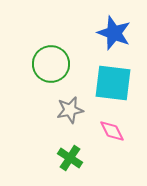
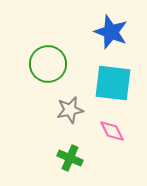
blue star: moved 3 px left, 1 px up
green circle: moved 3 px left
green cross: rotated 10 degrees counterclockwise
